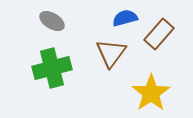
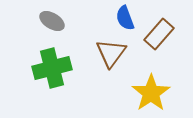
blue semicircle: rotated 95 degrees counterclockwise
